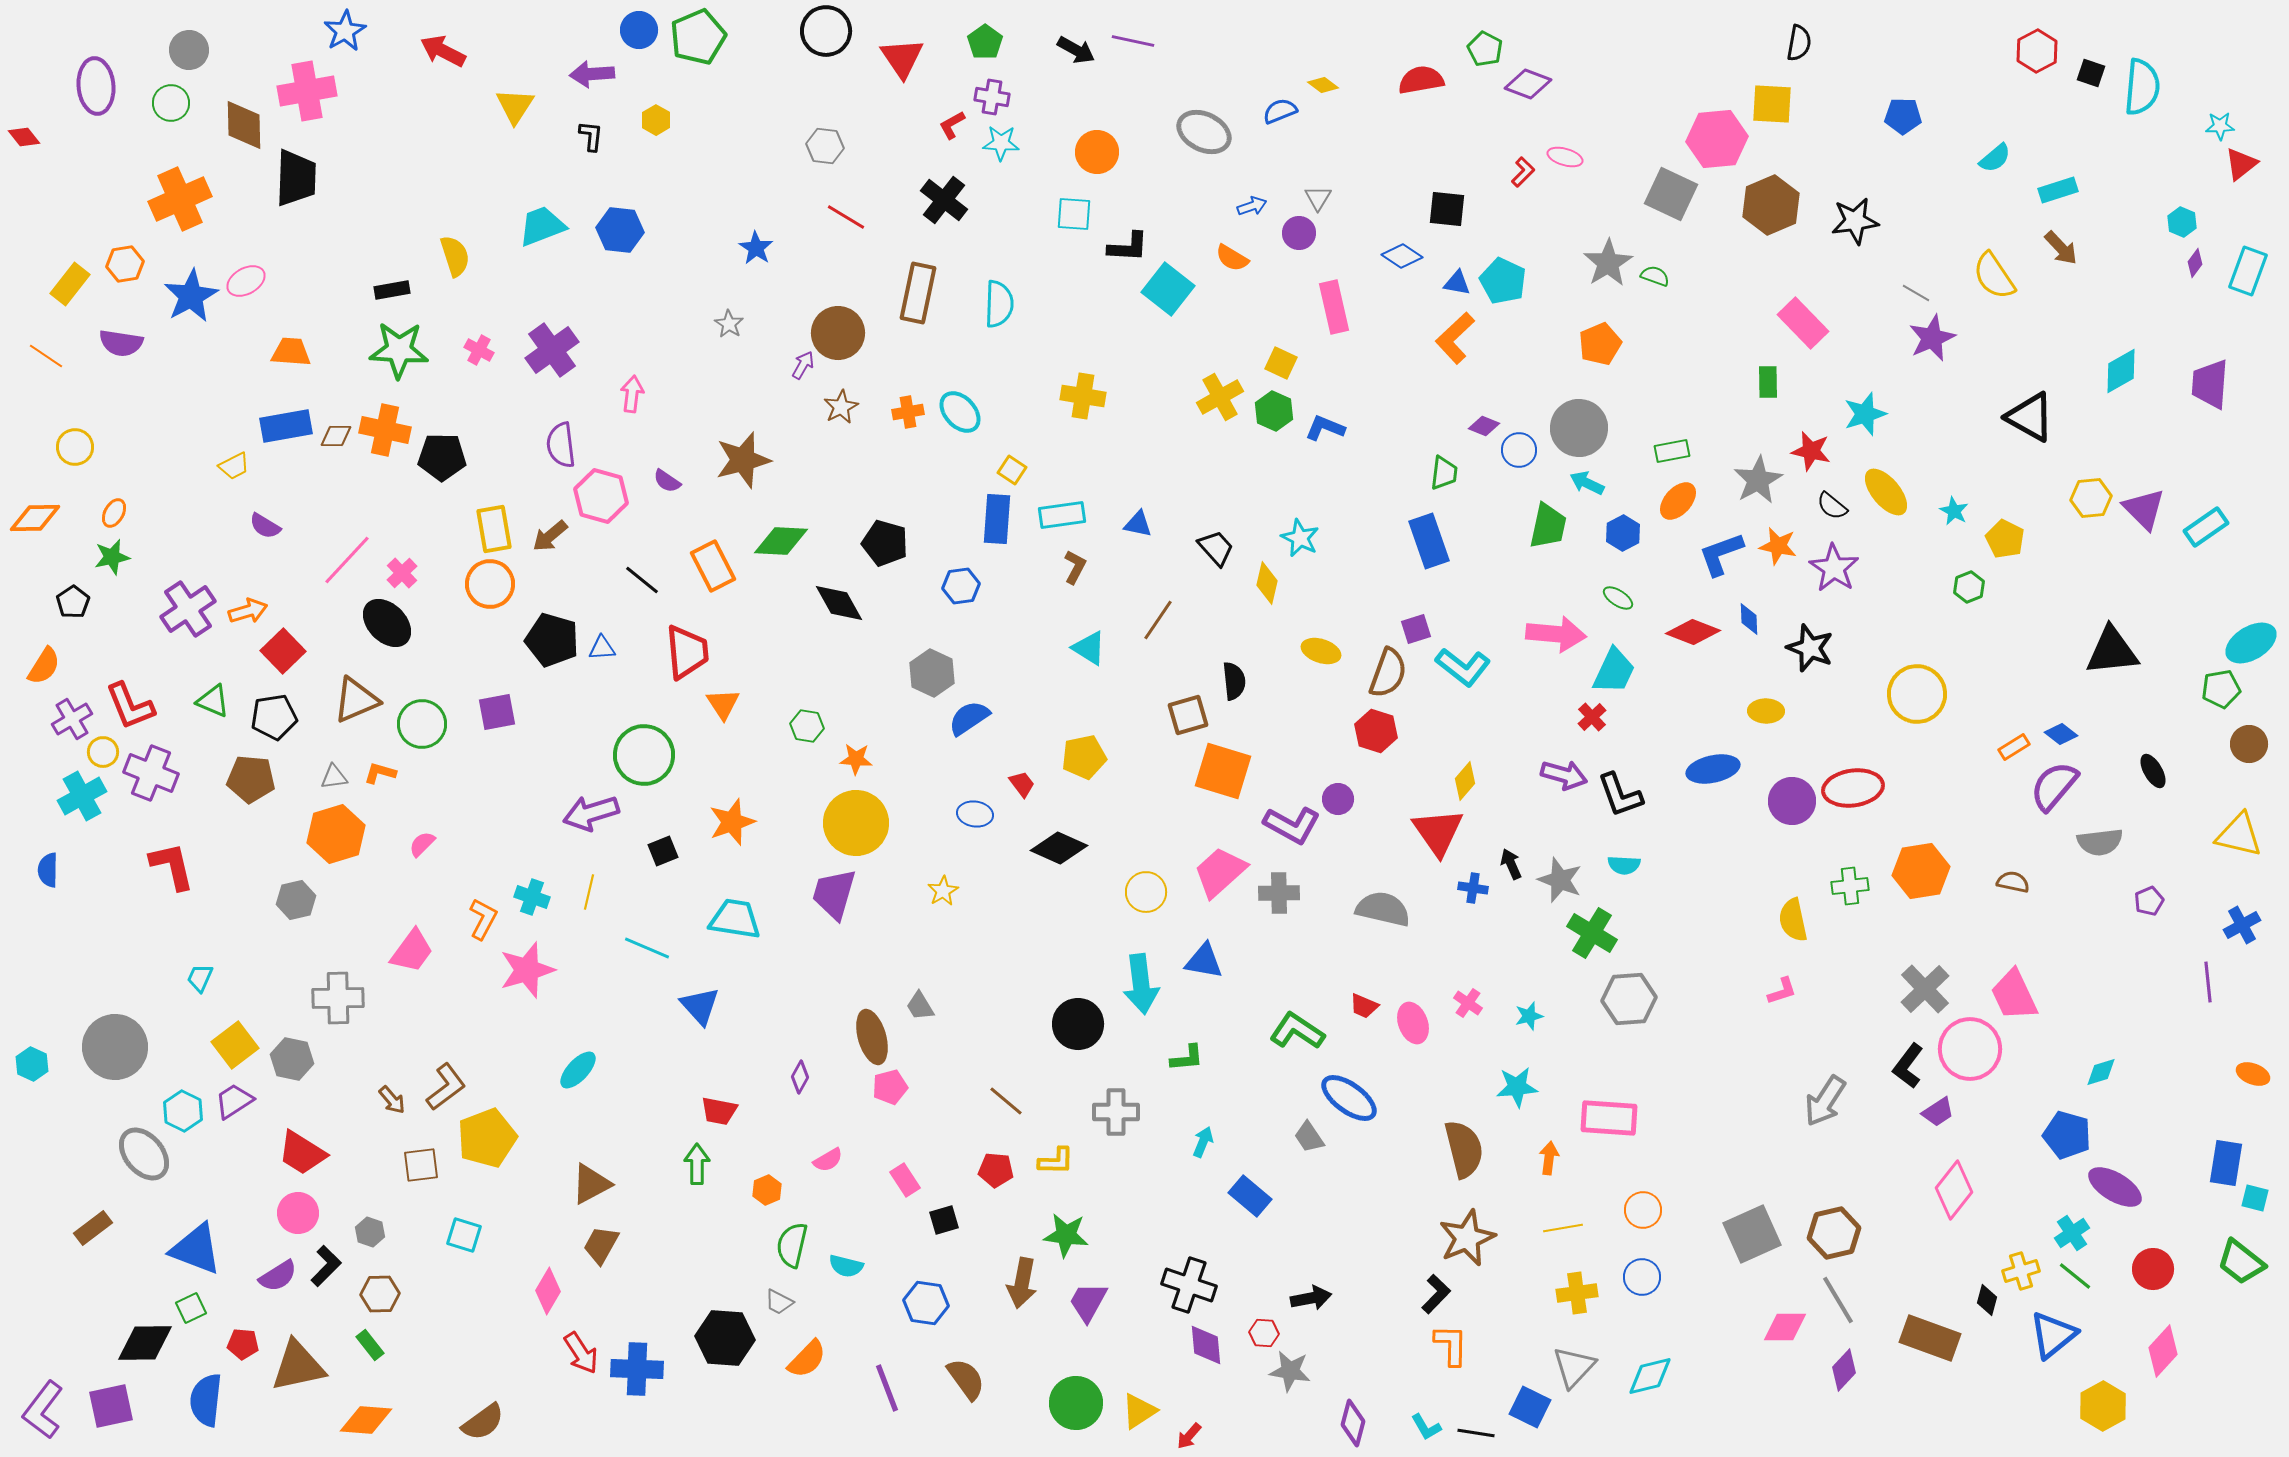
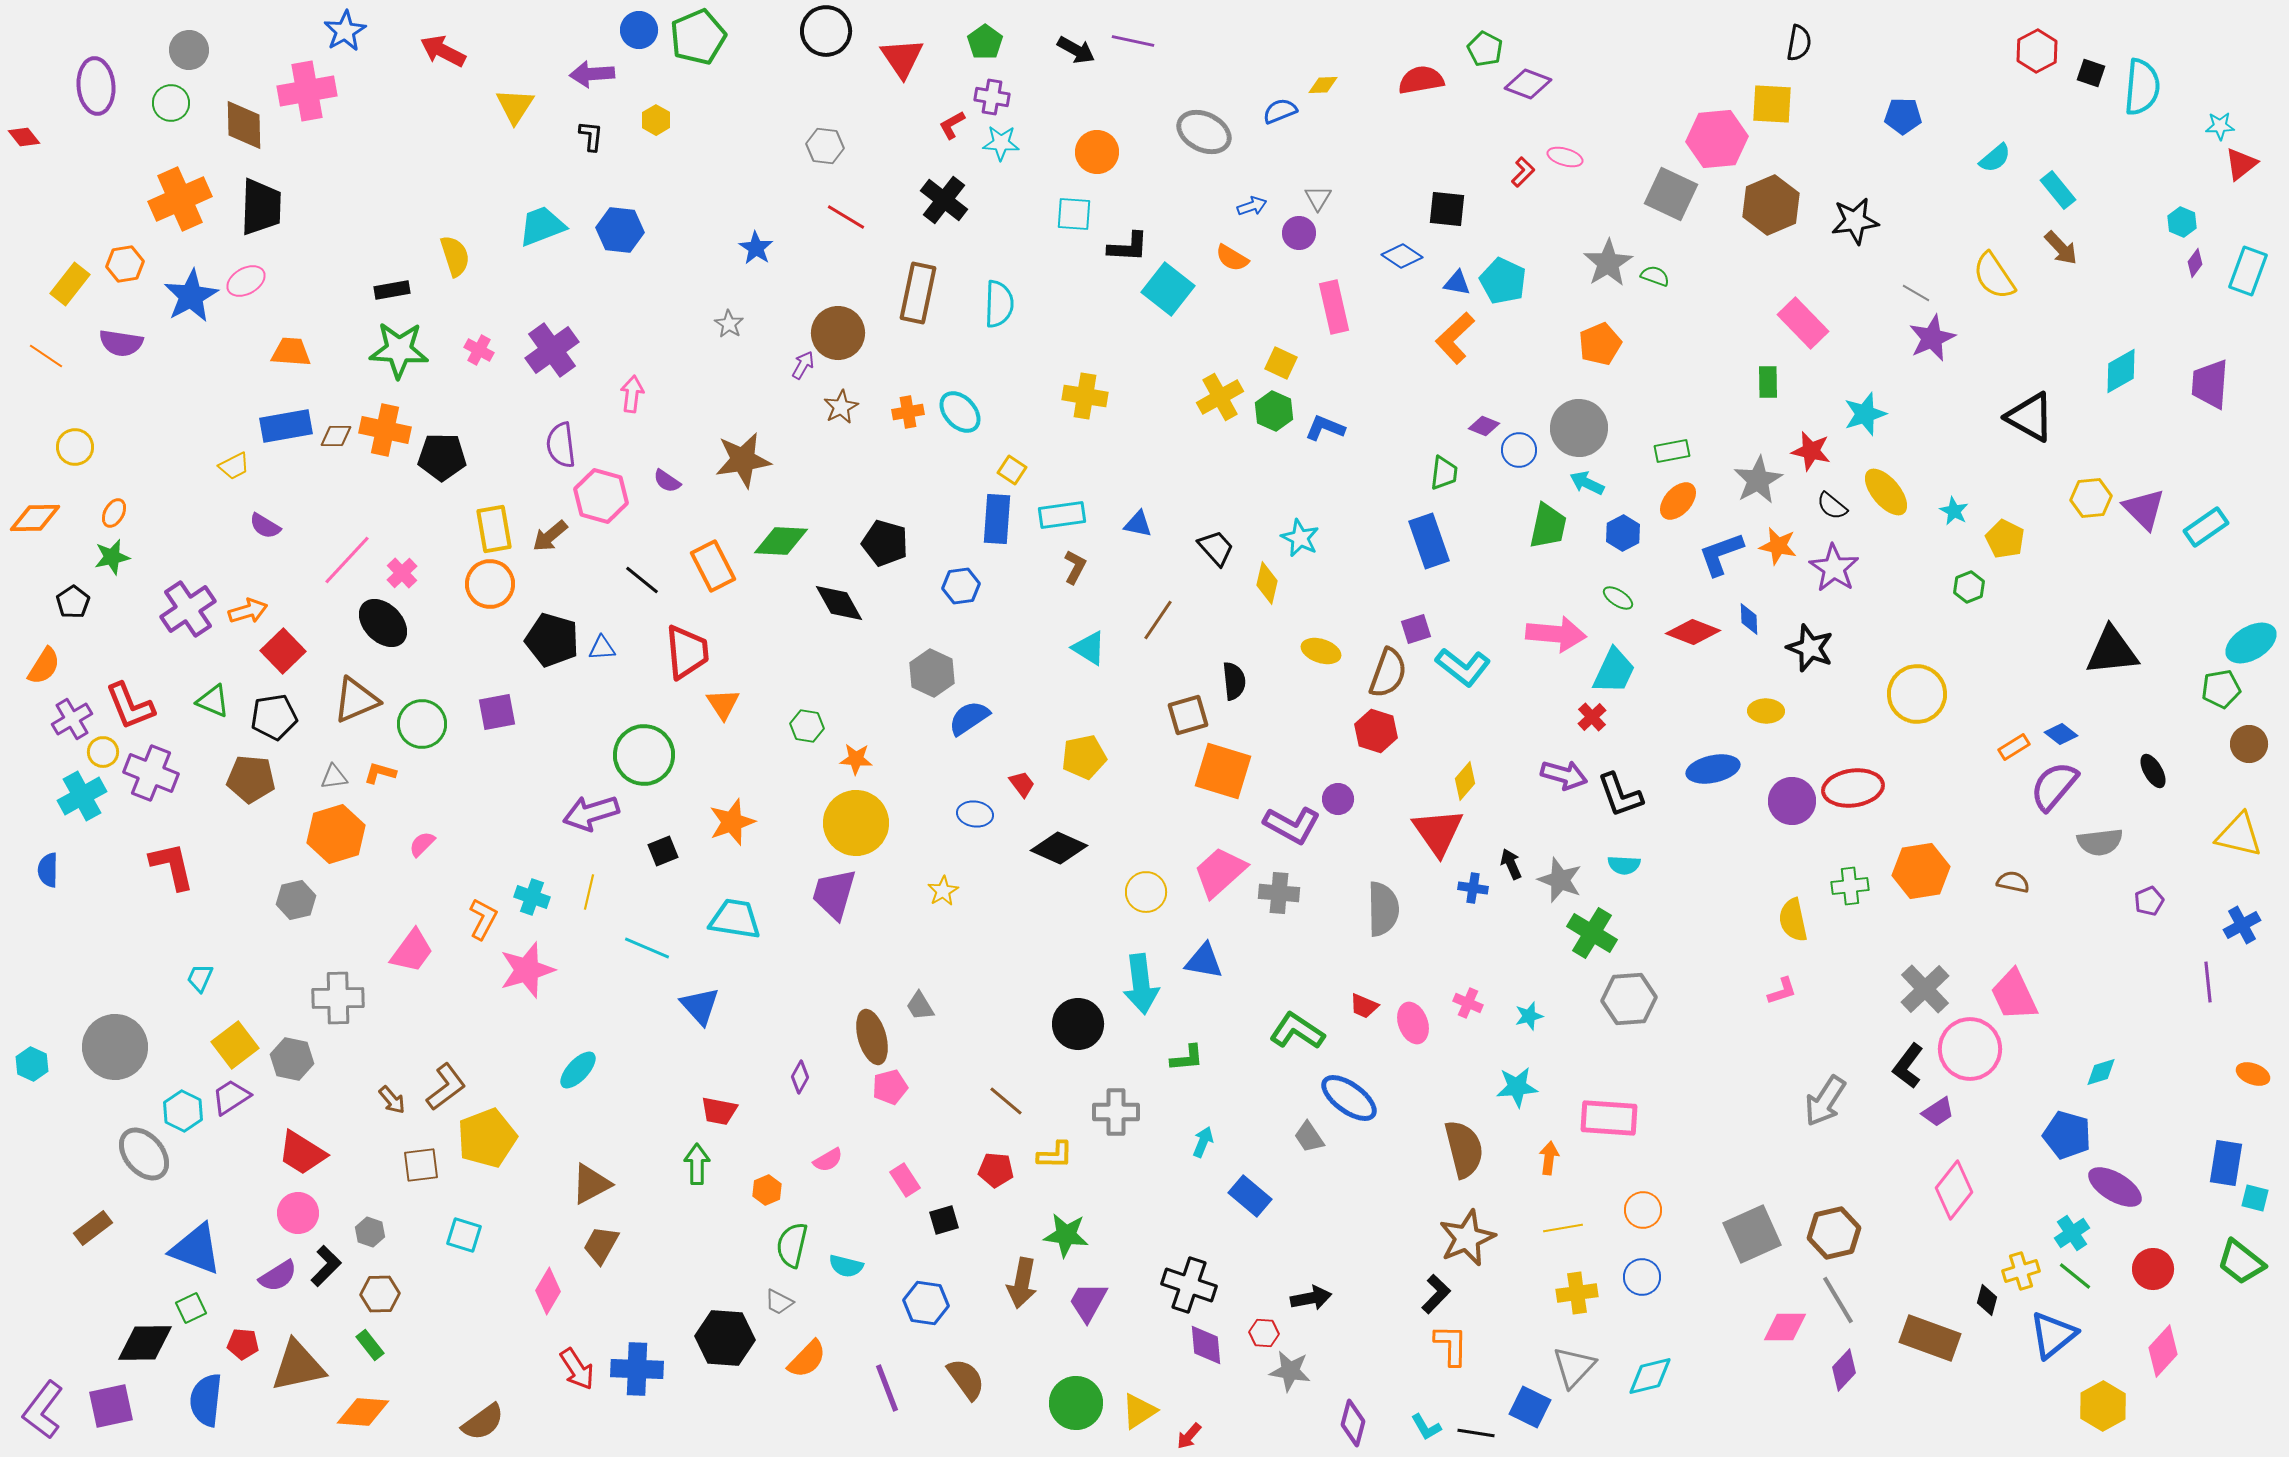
yellow diamond at (1323, 85): rotated 40 degrees counterclockwise
black trapezoid at (296, 178): moved 35 px left, 29 px down
cyan rectangle at (2058, 190): rotated 69 degrees clockwise
yellow cross at (1083, 396): moved 2 px right
brown star at (743, 460): rotated 6 degrees clockwise
black ellipse at (387, 623): moved 4 px left
gray cross at (1279, 893): rotated 6 degrees clockwise
gray semicircle at (1383, 909): rotated 76 degrees clockwise
pink cross at (1468, 1003): rotated 12 degrees counterclockwise
purple trapezoid at (234, 1101): moved 3 px left, 4 px up
yellow L-shape at (1056, 1161): moved 1 px left, 6 px up
red arrow at (581, 1353): moved 4 px left, 16 px down
orange diamond at (366, 1420): moved 3 px left, 8 px up
